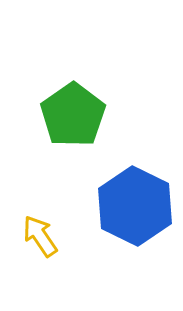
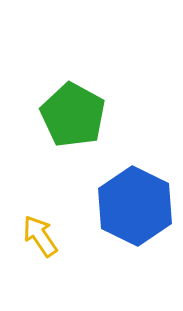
green pentagon: rotated 8 degrees counterclockwise
